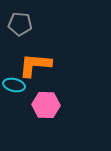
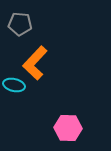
orange L-shape: moved 2 px up; rotated 52 degrees counterclockwise
pink hexagon: moved 22 px right, 23 px down
